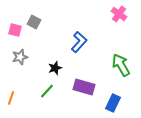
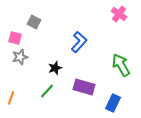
pink square: moved 8 px down
